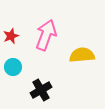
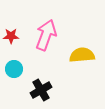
red star: rotated 21 degrees clockwise
cyan circle: moved 1 px right, 2 px down
